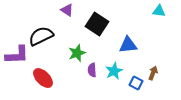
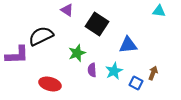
red ellipse: moved 7 px right, 6 px down; rotated 30 degrees counterclockwise
